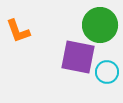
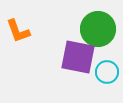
green circle: moved 2 px left, 4 px down
